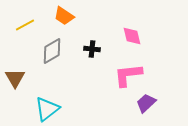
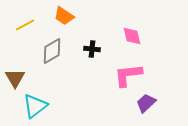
cyan triangle: moved 12 px left, 3 px up
